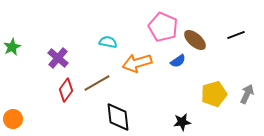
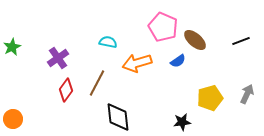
black line: moved 5 px right, 6 px down
purple cross: rotated 15 degrees clockwise
brown line: rotated 32 degrees counterclockwise
yellow pentagon: moved 4 px left, 4 px down
